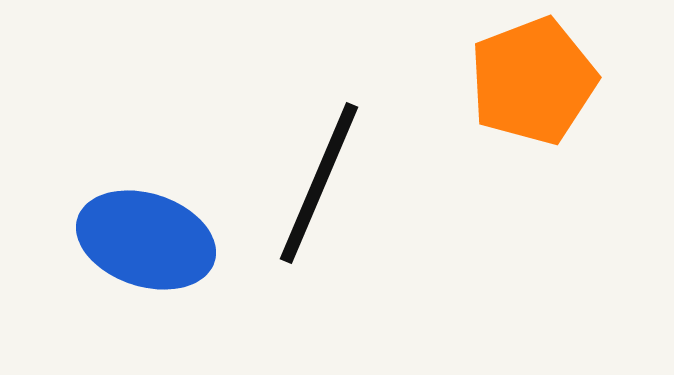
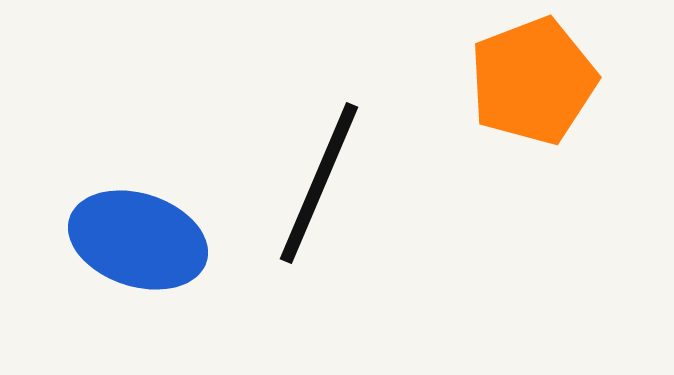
blue ellipse: moved 8 px left
